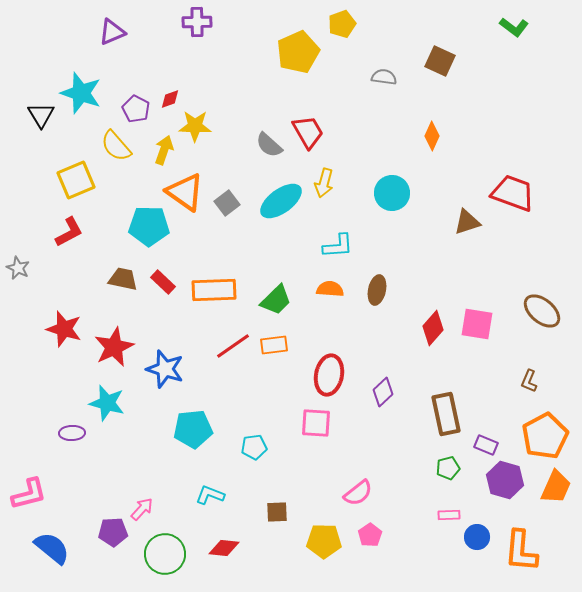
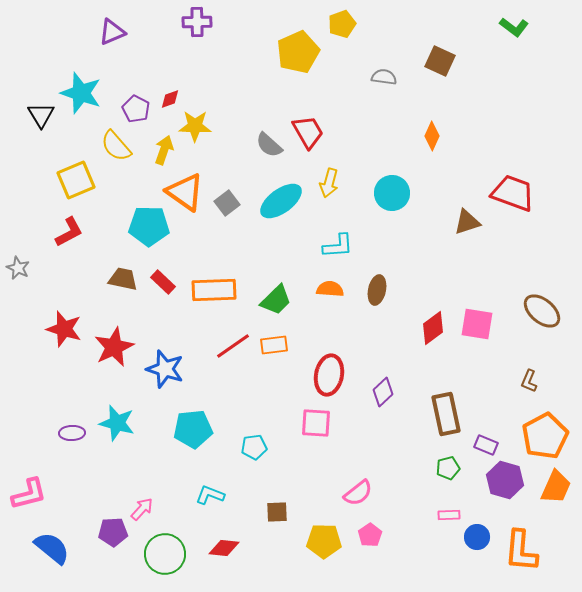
yellow arrow at (324, 183): moved 5 px right
red diamond at (433, 328): rotated 12 degrees clockwise
cyan star at (107, 403): moved 10 px right, 20 px down
